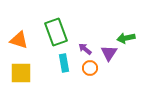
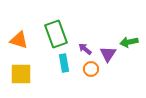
green rectangle: moved 2 px down
green arrow: moved 3 px right, 4 px down
purple triangle: moved 1 px left, 1 px down
orange circle: moved 1 px right, 1 px down
yellow square: moved 1 px down
